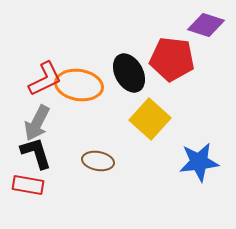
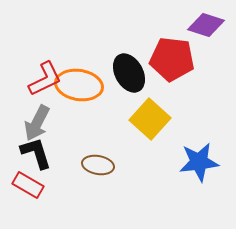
brown ellipse: moved 4 px down
red rectangle: rotated 20 degrees clockwise
